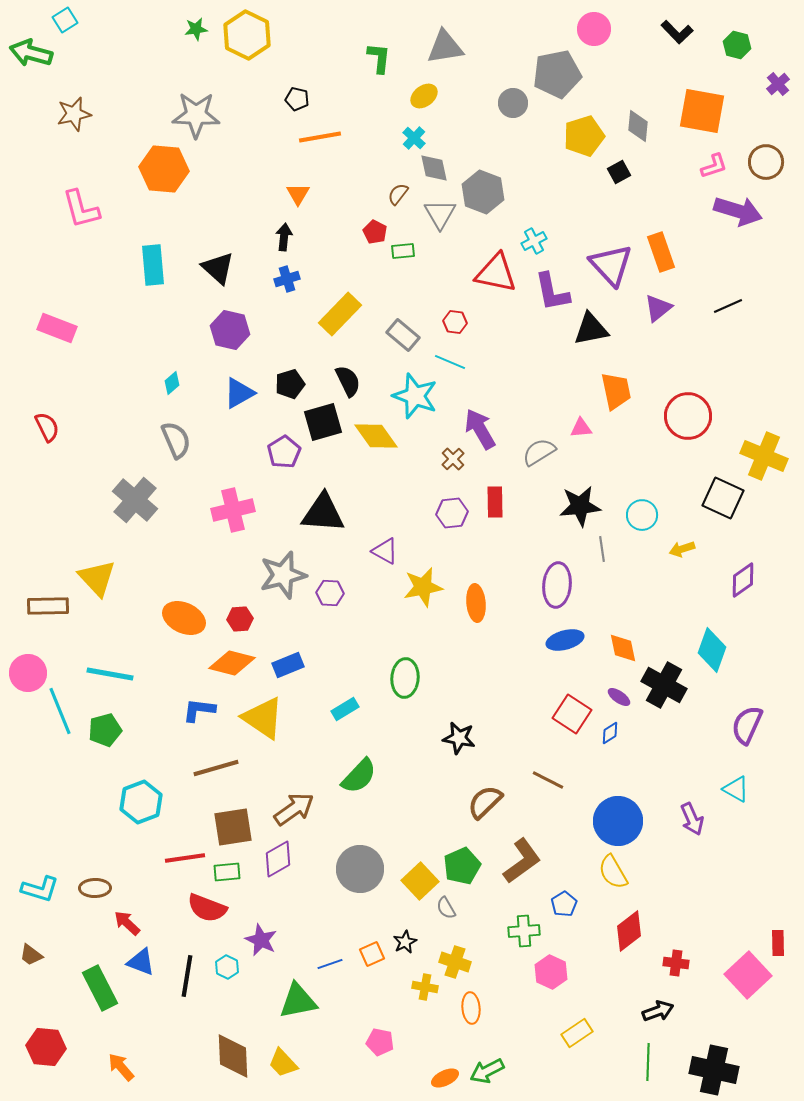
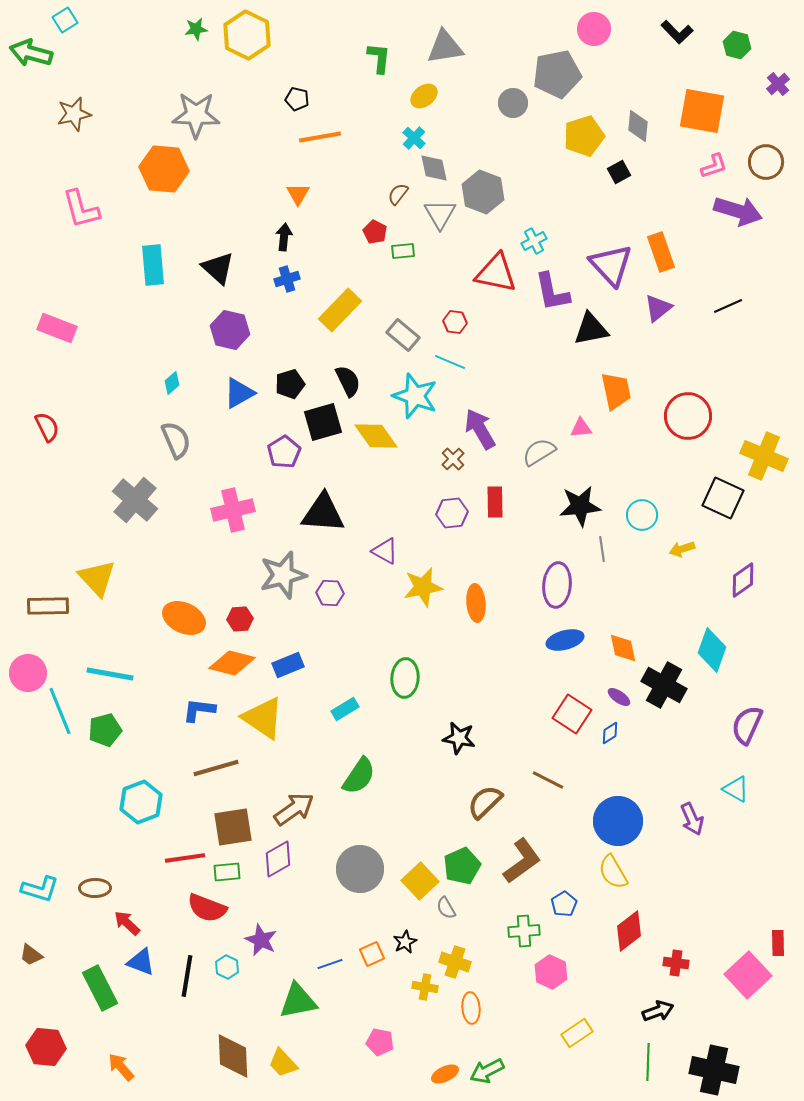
yellow rectangle at (340, 314): moved 4 px up
green semicircle at (359, 776): rotated 9 degrees counterclockwise
orange ellipse at (445, 1078): moved 4 px up
